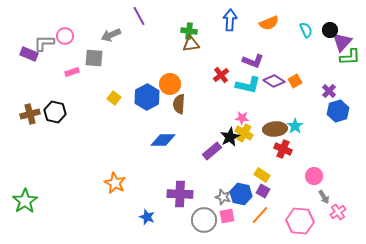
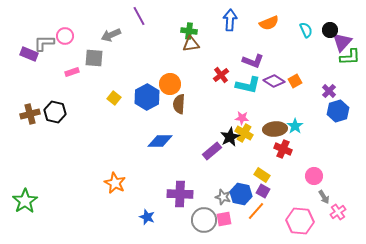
blue diamond at (163, 140): moved 3 px left, 1 px down
orange line at (260, 215): moved 4 px left, 4 px up
pink square at (227, 216): moved 3 px left, 3 px down
